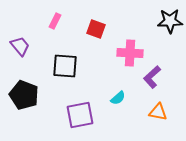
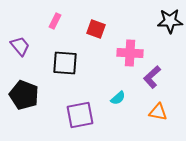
black square: moved 3 px up
